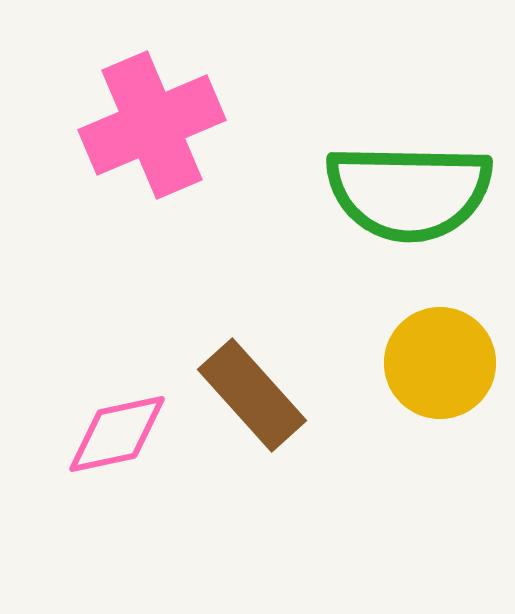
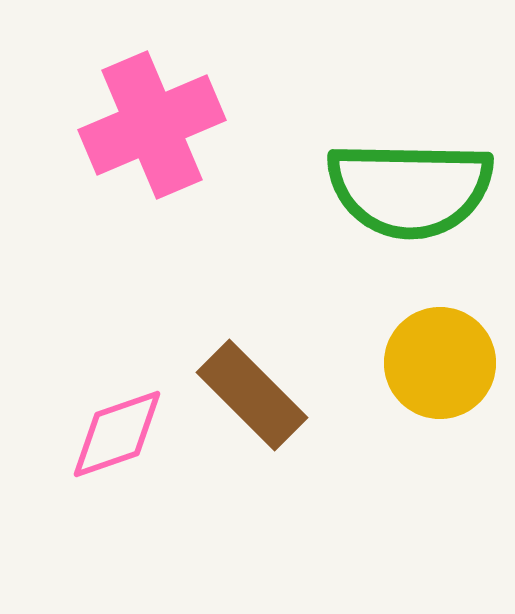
green semicircle: moved 1 px right, 3 px up
brown rectangle: rotated 3 degrees counterclockwise
pink diamond: rotated 7 degrees counterclockwise
